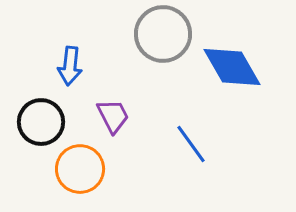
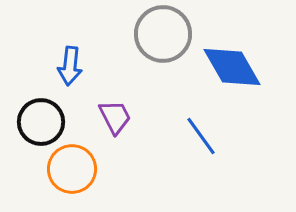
purple trapezoid: moved 2 px right, 1 px down
blue line: moved 10 px right, 8 px up
orange circle: moved 8 px left
